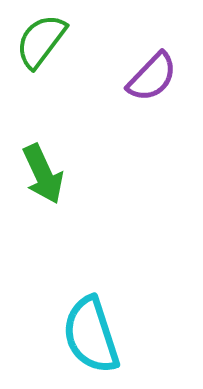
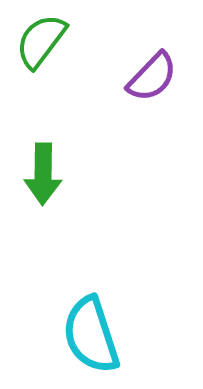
green arrow: rotated 26 degrees clockwise
